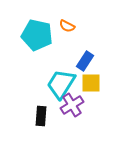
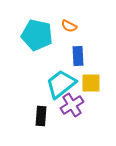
orange semicircle: moved 2 px right
blue rectangle: moved 7 px left, 5 px up; rotated 36 degrees counterclockwise
cyan trapezoid: rotated 20 degrees clockwise
